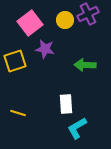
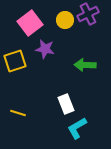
white rectangle: rotated 18 degrees counterclockwise
